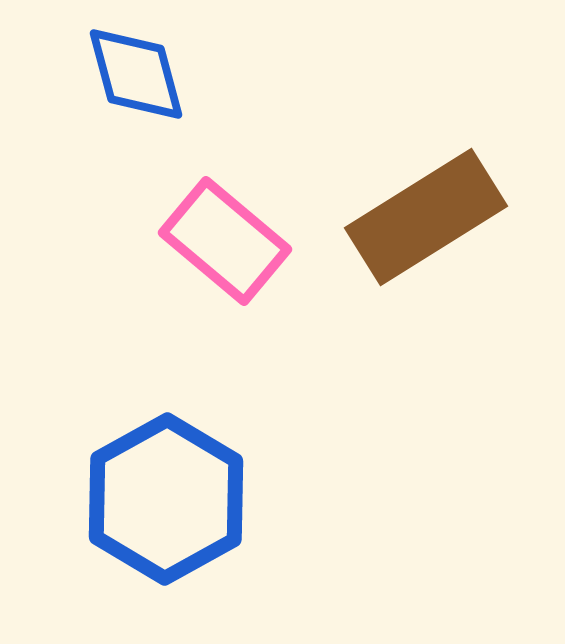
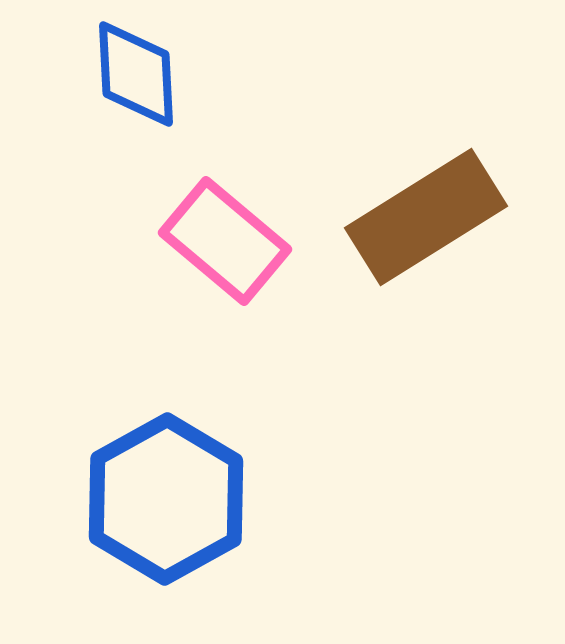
blue diamond: rotated 12 degrees clockwise
